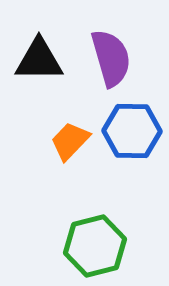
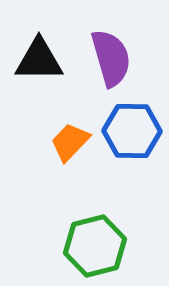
orange trapezoid: moved 1 px down
